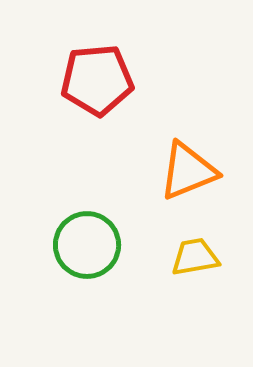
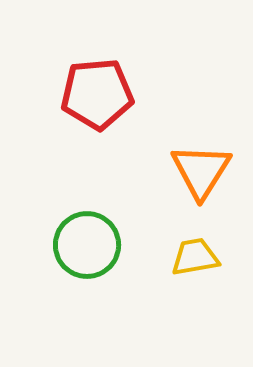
red pentagon: moved 14 px down
orange triangle: moved 13 px right; rotated 36 degrees counterclockwise
